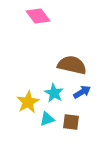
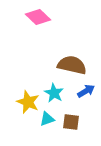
pink diamond: moved 1 px down; rotated 10 degrees counterclockwise
blue arrow: moved 4 px right, 1 px up
yellow star: rotated 20 degrees counterclockwise
